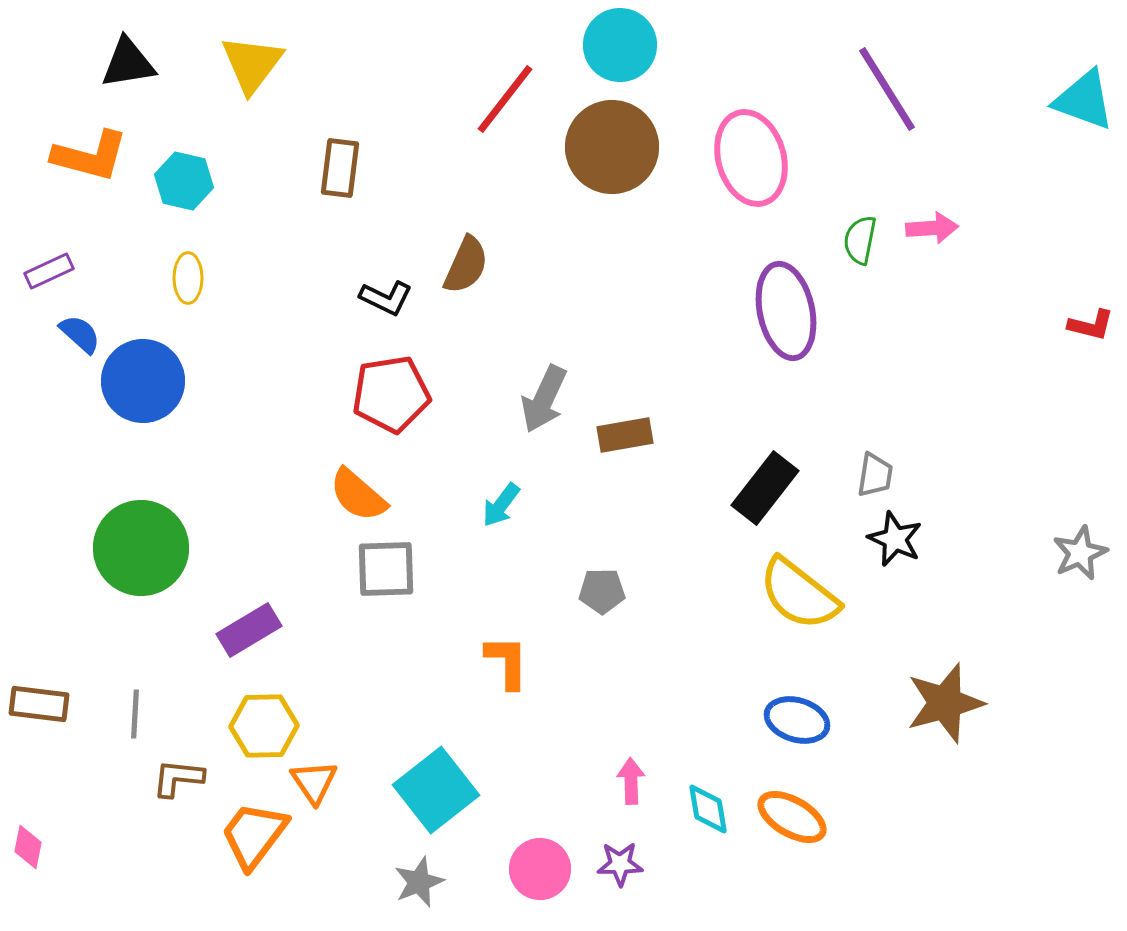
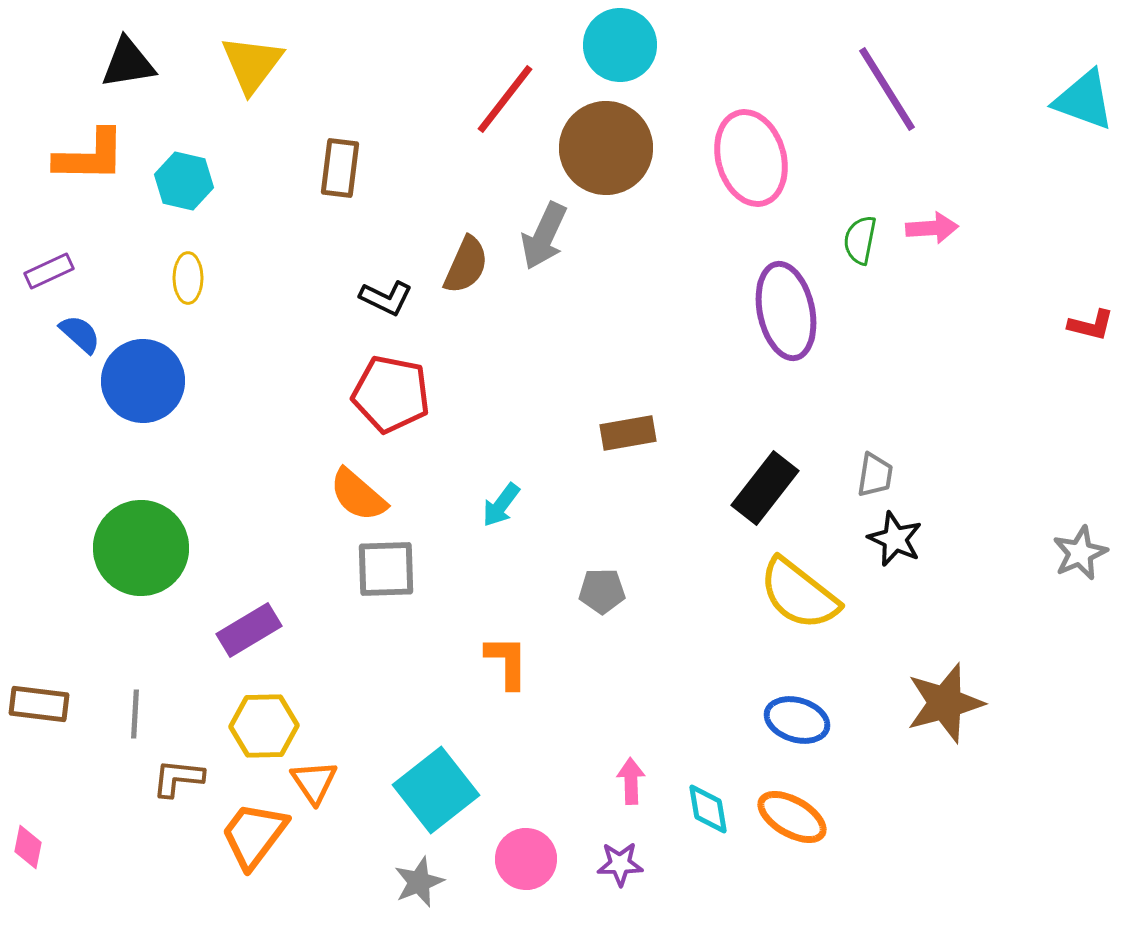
brown circle at (612, 147): moved 6 px left, 1 px down
orange L-shape at (90, 156): rotated 14 degrees counterclockwise
red pentagon at (391, 394): rotated 20 degrees clockwise
gray arrow at (544, 399): moved 163 px up
brown rectangle at (625, 435): moved 3 px right, 2 px up
pink circle at (540, 869): moved 14 px left, 10 px up
